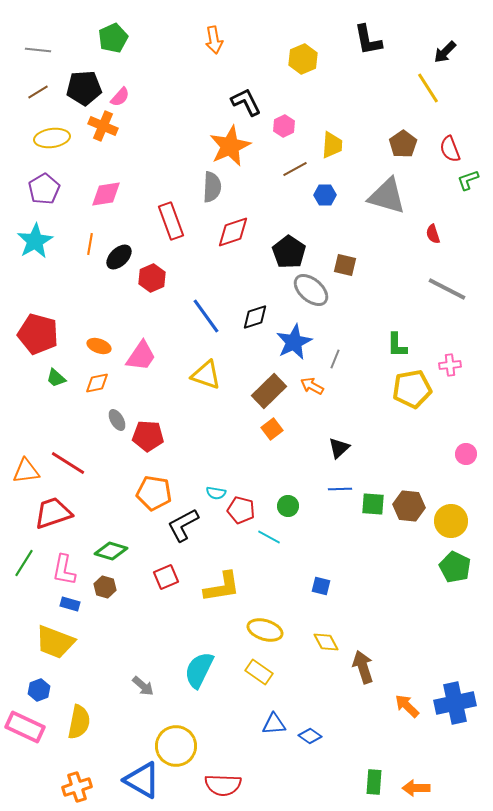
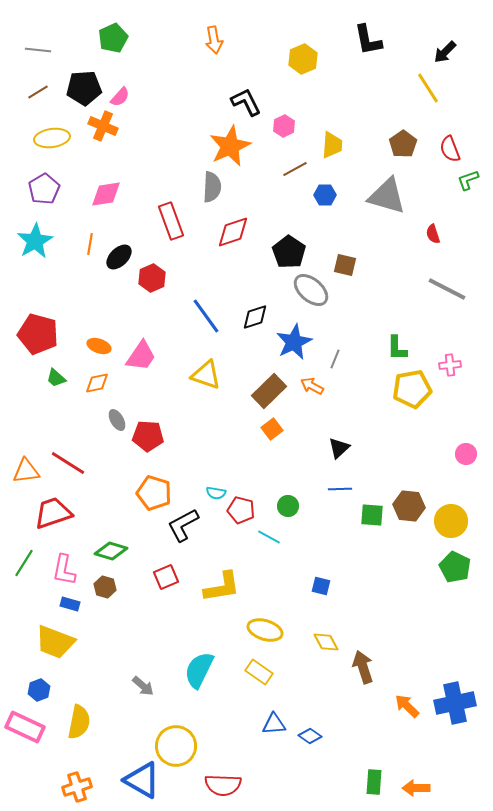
green L-shape at (397, 345): moved 3 px down
orange pentagon at (154, 493): rotated 8 degrees clockwise
green square at (373, 504): moved 1 px left, 11 px down
